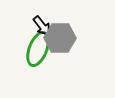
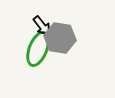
gray hexagon: rotated 8 degrees clockwise
